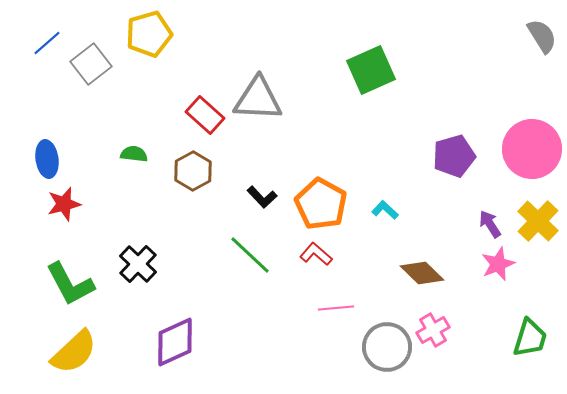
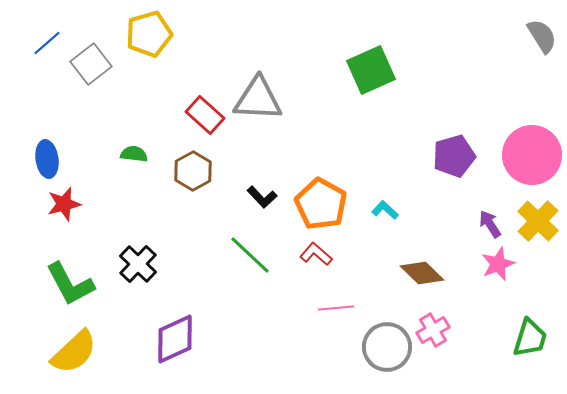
pink circle: moved 6 px down
purple diamond: moved 3 px up
